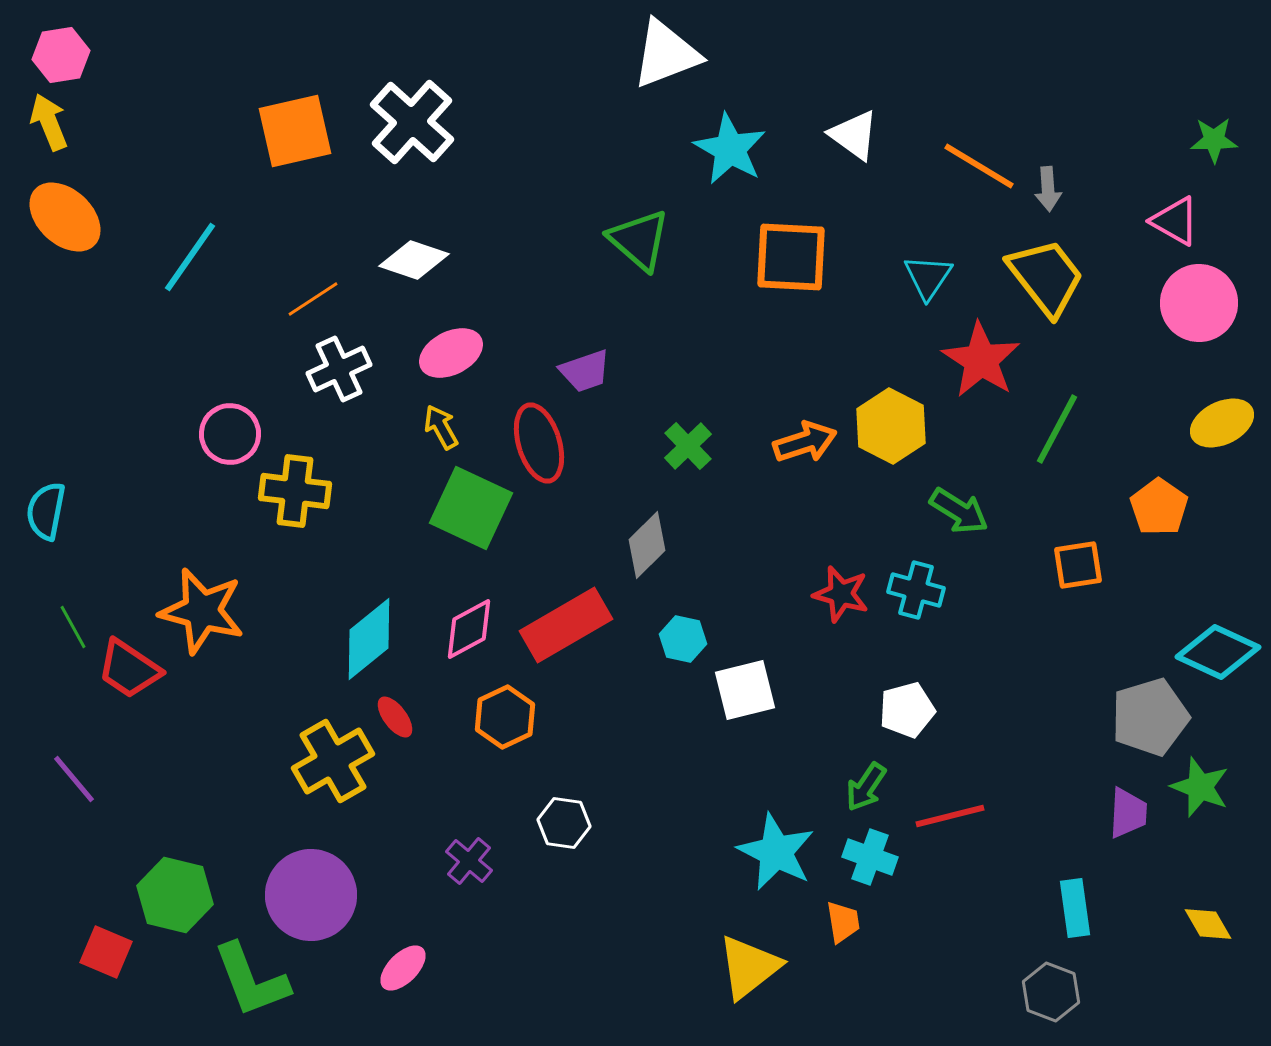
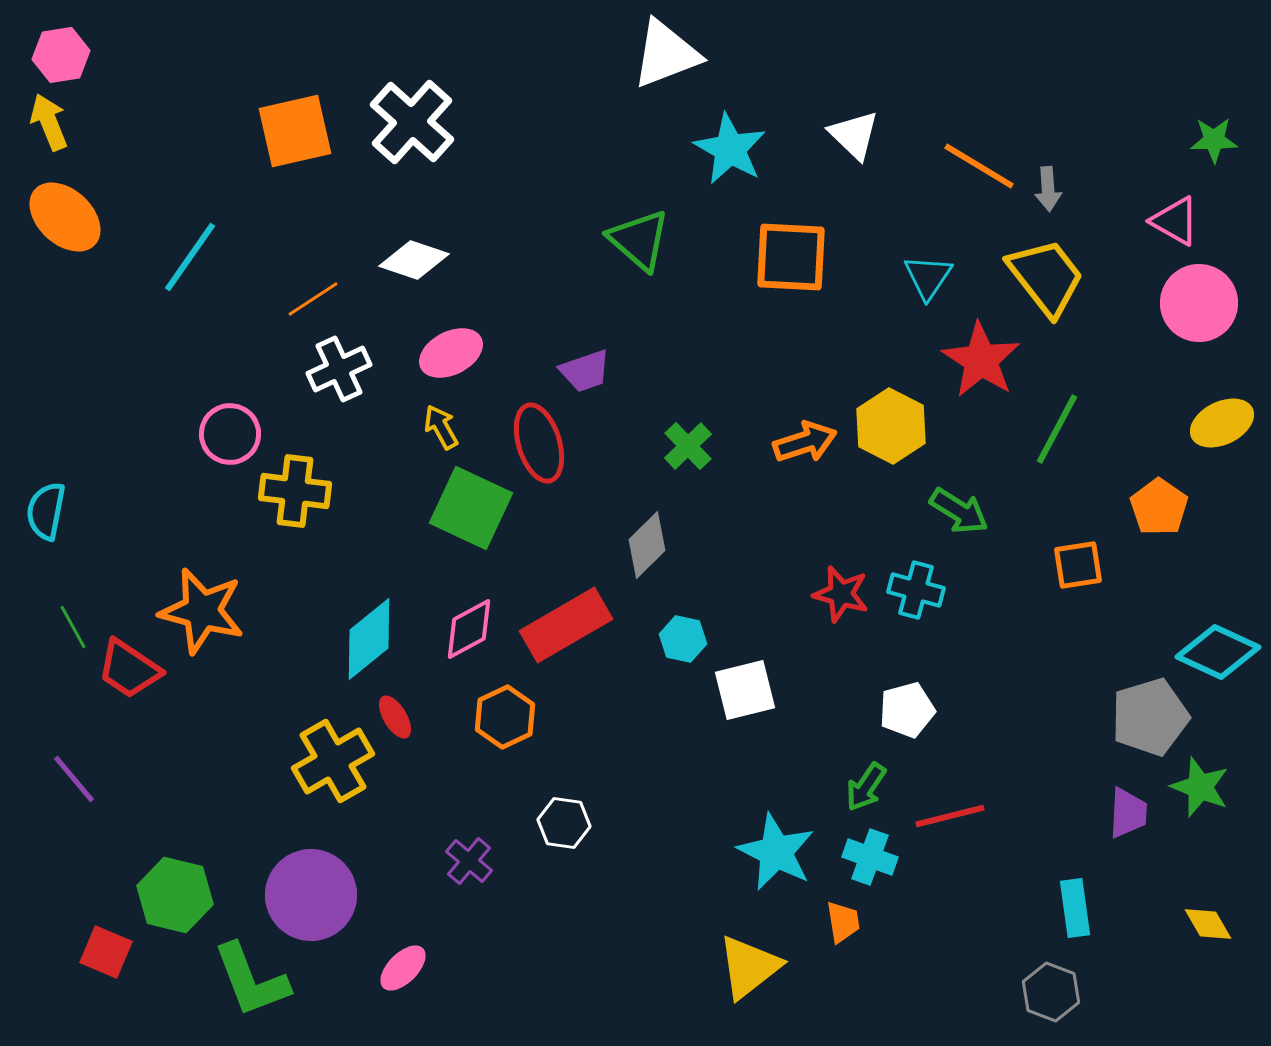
white triangle at (854, 135): rotated 8 degrees clockwise
red ellipse at (395, 717): rotated 6 degrees clockwise
